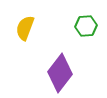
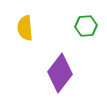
yellow semicircle: rotated 25 degrees counterclockwise
